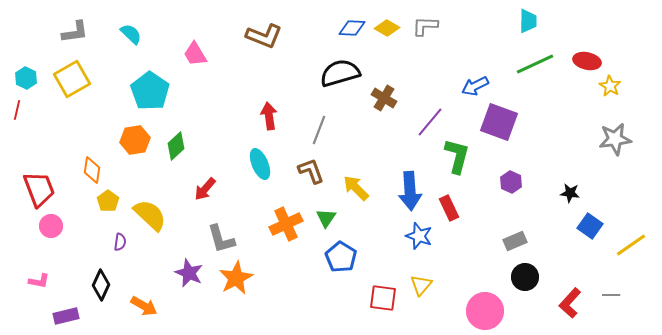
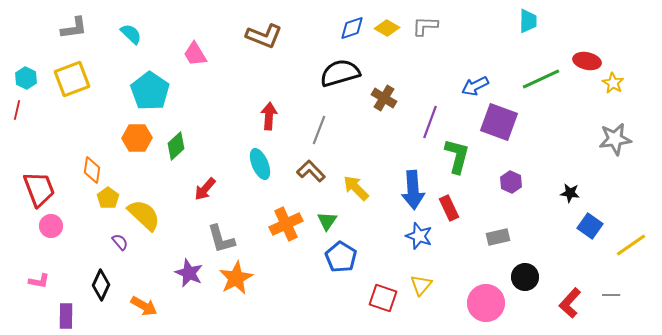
blue diamond at (352, 28): rotated 20 degrees counterclockwise
gray L-shape at (75, 32): moved 1 px left, 4 px up
green line at (535, 64): moved 6 px right, 15 px down
yellow square at (72, 79): rotated 9 degrees clockwise
yellow star at (610, 86): moved 3 px right, 3 px up
red arrow at (269, 116): rotated 12 degrees clockwise
purple line at (430, 122): rotated 20 degrees counterclockwise
orange hexagon at (135, 140): moved 2 px right, 2 px up; rotated 8 degrees clockwise
brown L-shape at (311, 171): rotated 24 degrees counterclockwise
blue arrow at (410, 191): moved 3 px right, 1 px up
yellow pentagon at (108, 201): moved 3 px up
yellow semicircle at (150, 215): moved 6 px left
green triangle at (326, 218): moved 1 px right, 3 px down
gray rectangle at (515, 241): moved 17 px left, 4 px up; rotated 10 degrees clockwise
purple semicircle at (120, 242): rotated 48 degrees counterclockwise
red square at (383, 298): rotated 12 degrees clockwise
pink circle at (485, 311): moved 1 px right, 8 px up
purple rectangle at (66, 316): rotated 75 degrees counterclockwise
